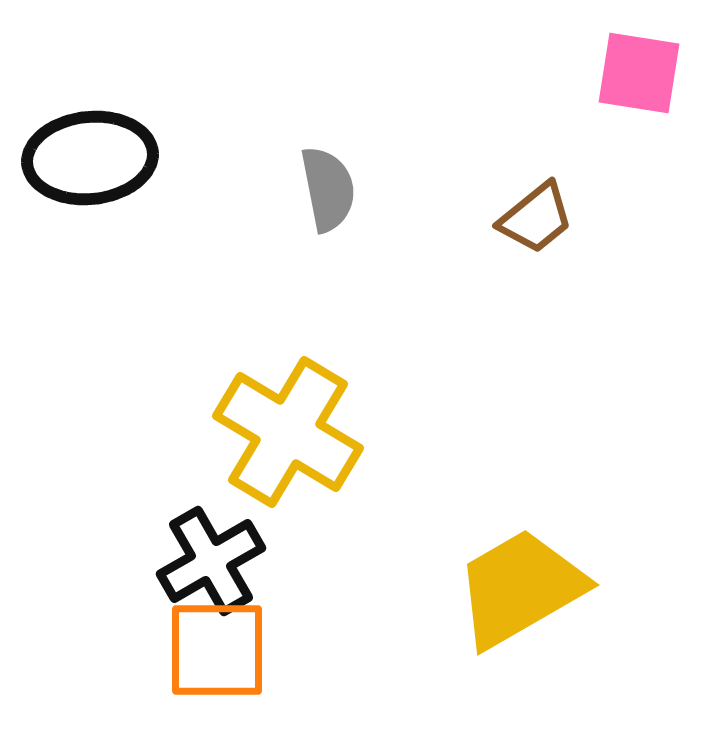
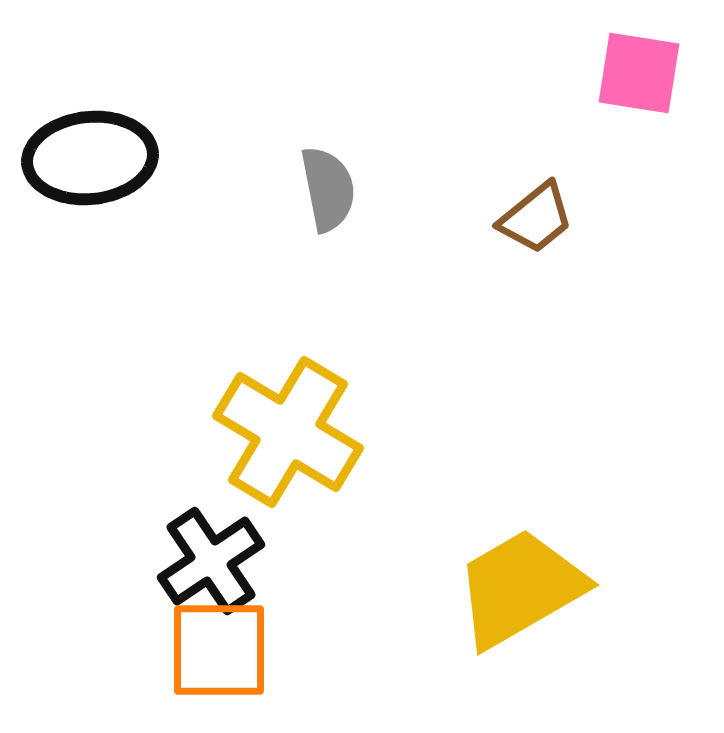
black cross: rotated 4 degrees counterclockwise
orange square: moved 2 px right
